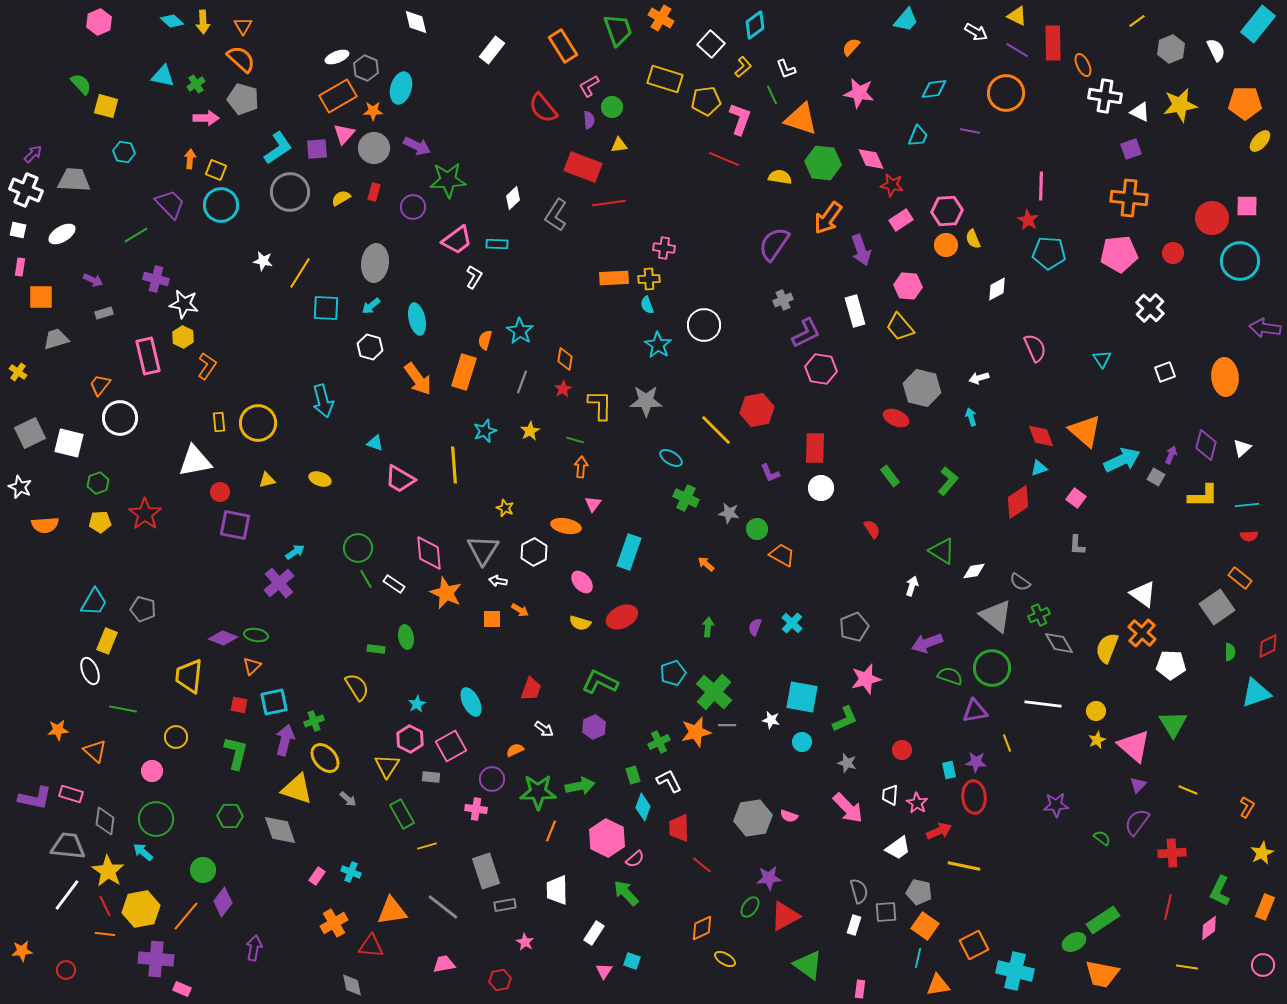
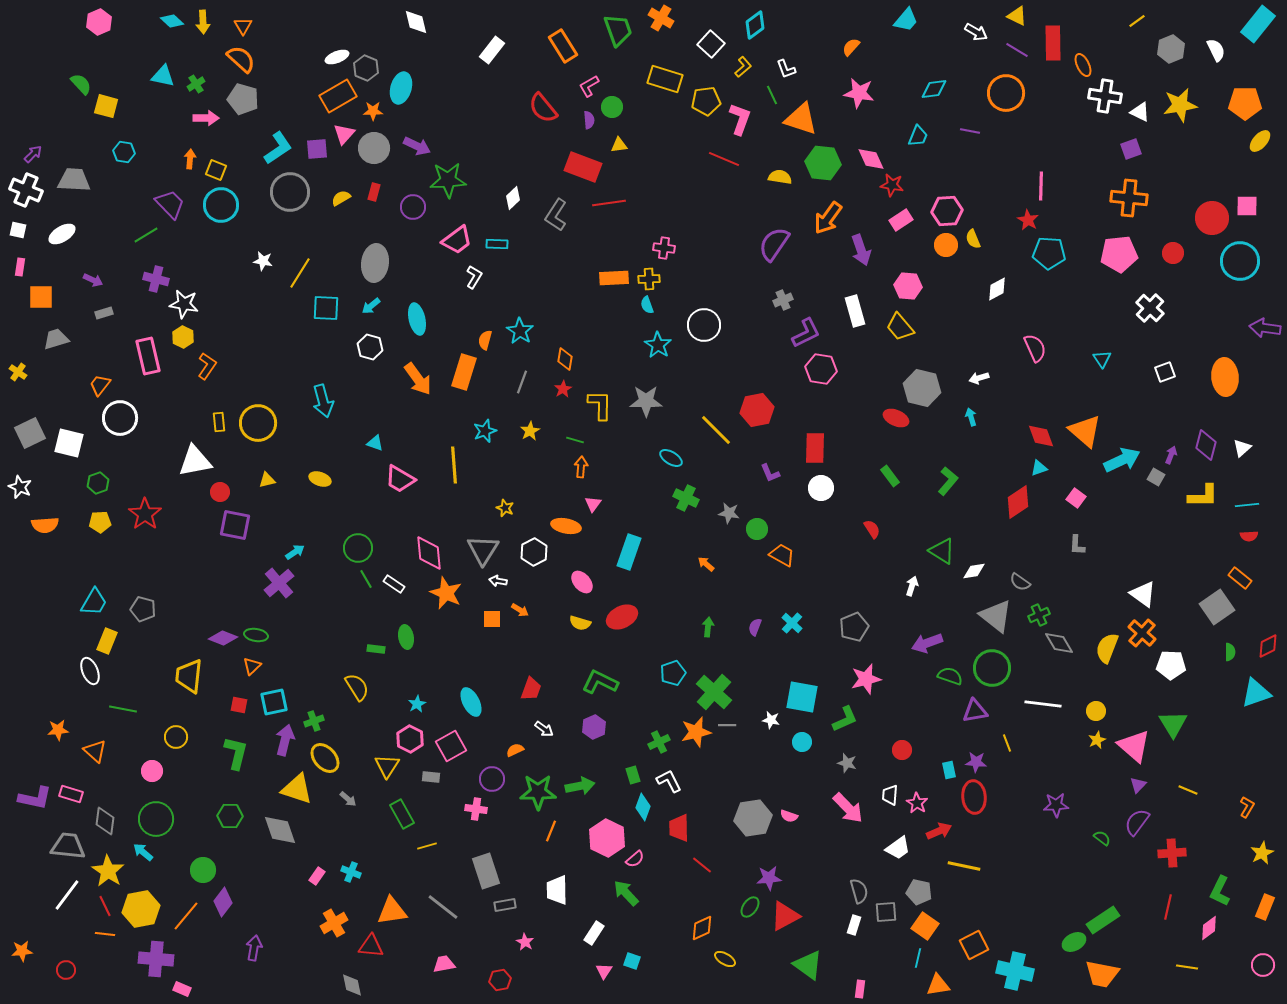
green line at (136, 235): moved 10 px right
